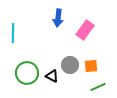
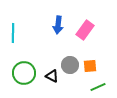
blue arrow: moved 7 px down
orange square: moved 1 px left
green circle: moved 3 px left
